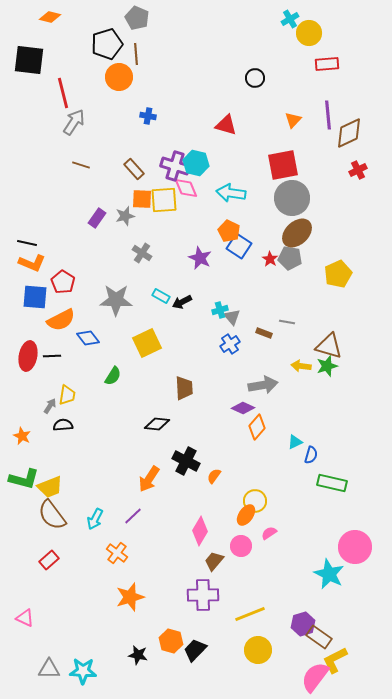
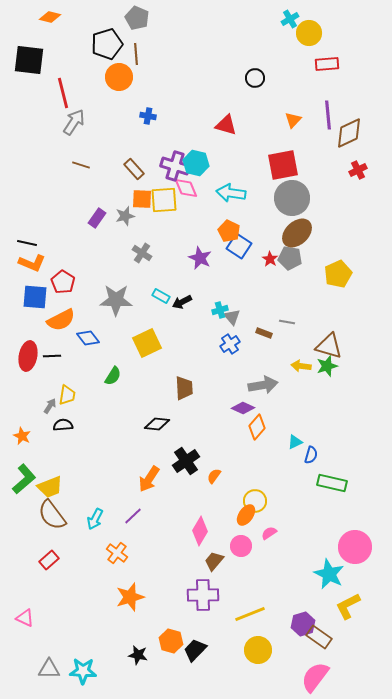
black cross at (186, 461): rotated 28 degrees clockwise
green L-shape at (24, 479): rotated 56 degrees counterclockwise
yellow L-shape at (335, 660): moved 13 px right, 54 px up
